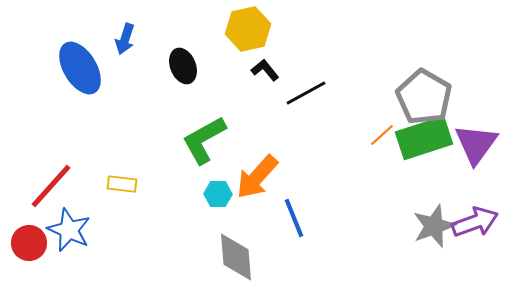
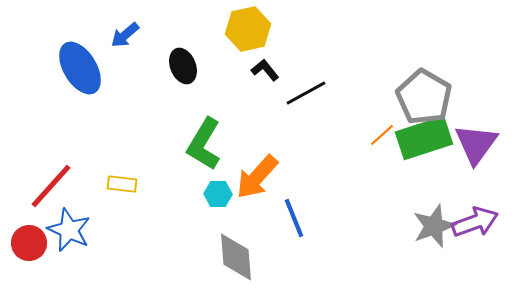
blue arrow: moved 4 px up; rotated 32 degrees clockwise
green L-shape: moved 4 px down; rotated 30 degrees counterclockwise
